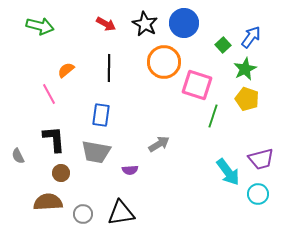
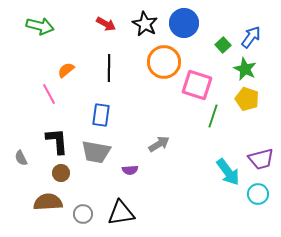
green star: rotated 20 degrees counterclockwise
black L-shape: moved 3 px right, 2 px down
gray semicircle: moved 3 px right, 2 px down
